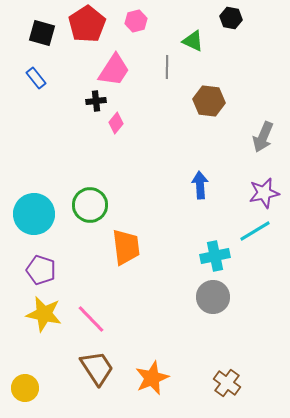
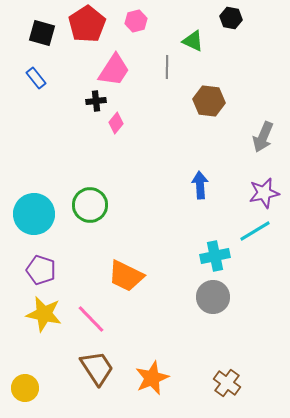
orange trapezoid: moved 29 px down; rotated 123 degrees clockwise
